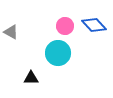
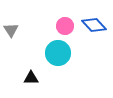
gray triangle: moved 2 px up; rotated 28 degrees clockwise
